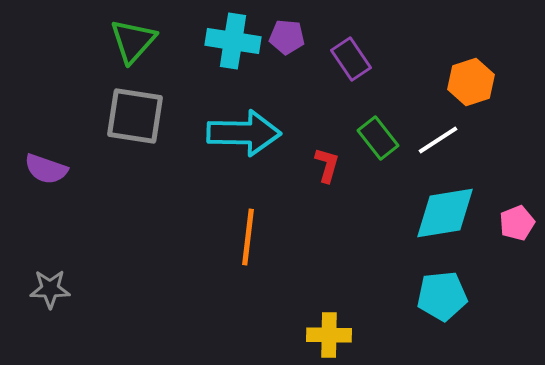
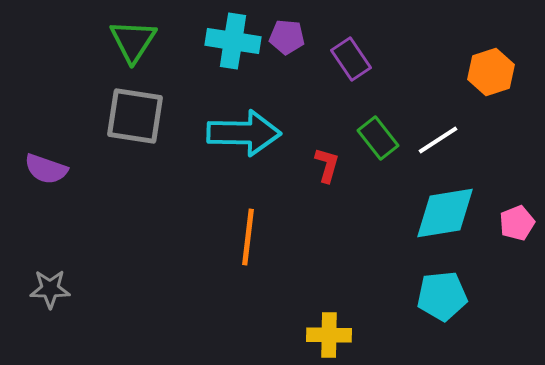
green triangle: rotated 9 degrees counterclockwise
orange hexagon: moved 20 px right, 10 px up
